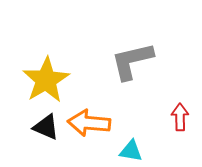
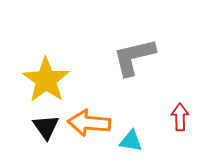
gray L-shape: moved 2 px right, 4 px up
yellow star: rotated 6 degrees counterclockwise
black triangle: rotated 32 degrees clockwise
cyan triangle: moved 10 px up
